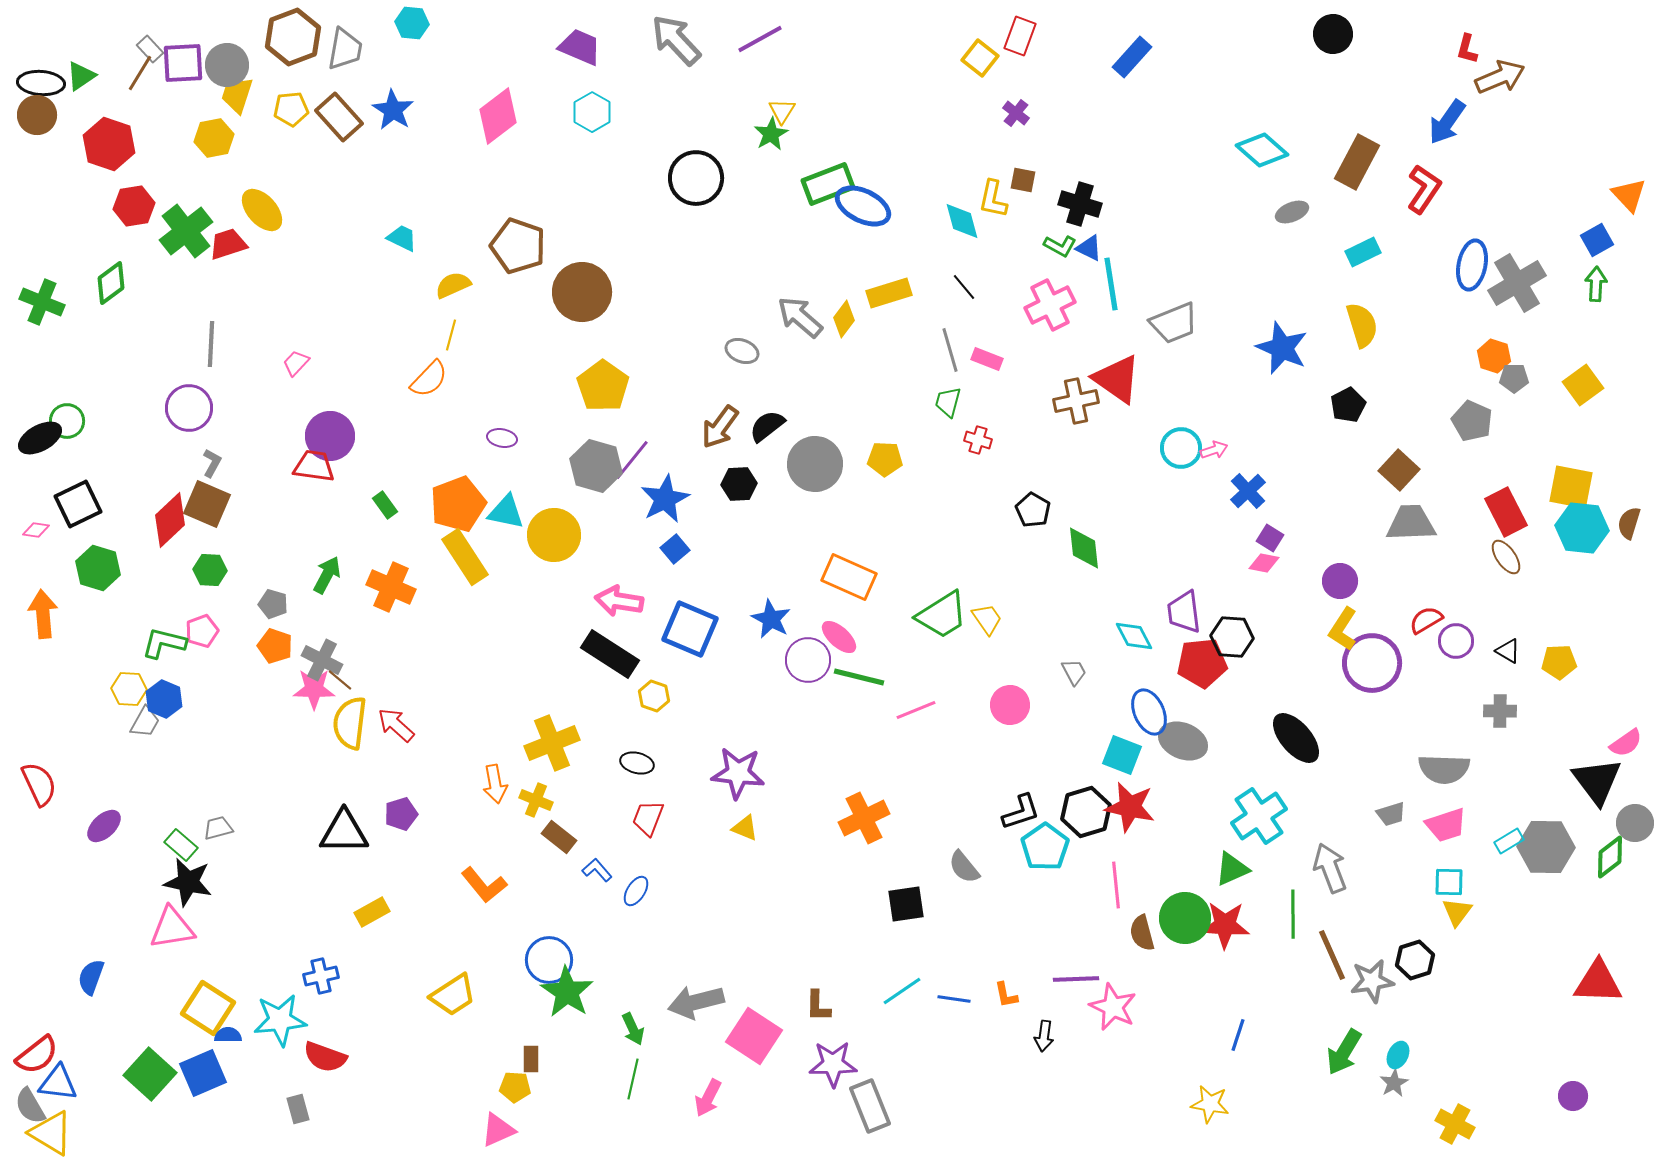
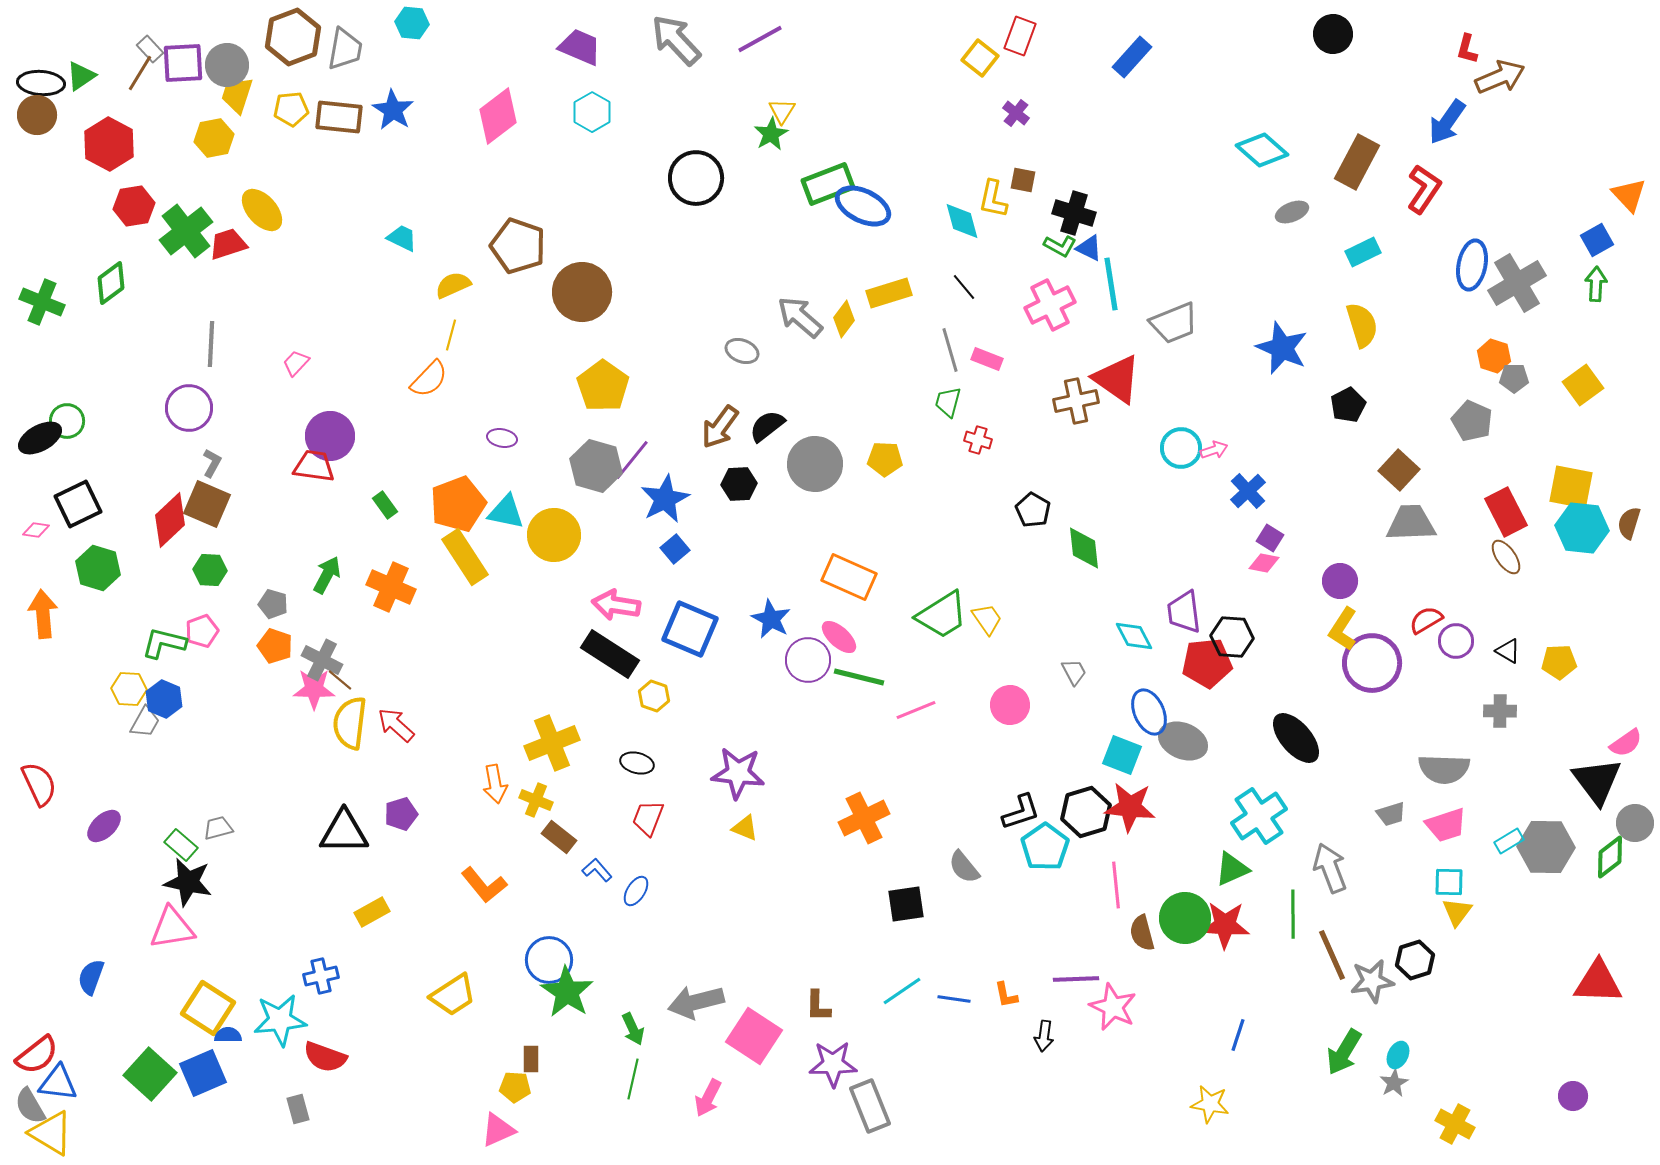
brown rectangle at (339, 117): rotated 42 degrees counterclockwise
red hexagon at (109, 144): rotated 9 degrees clockwise
black cross at (1080, 204): moved 6 px left, 9 px down
pink arrow at (619, 601): moved 3 px left, 4 px down
red pentagon at (1202, 663): moved 5 px right
red star at (1130, 807): rotated 6 degrees counterclockwise
